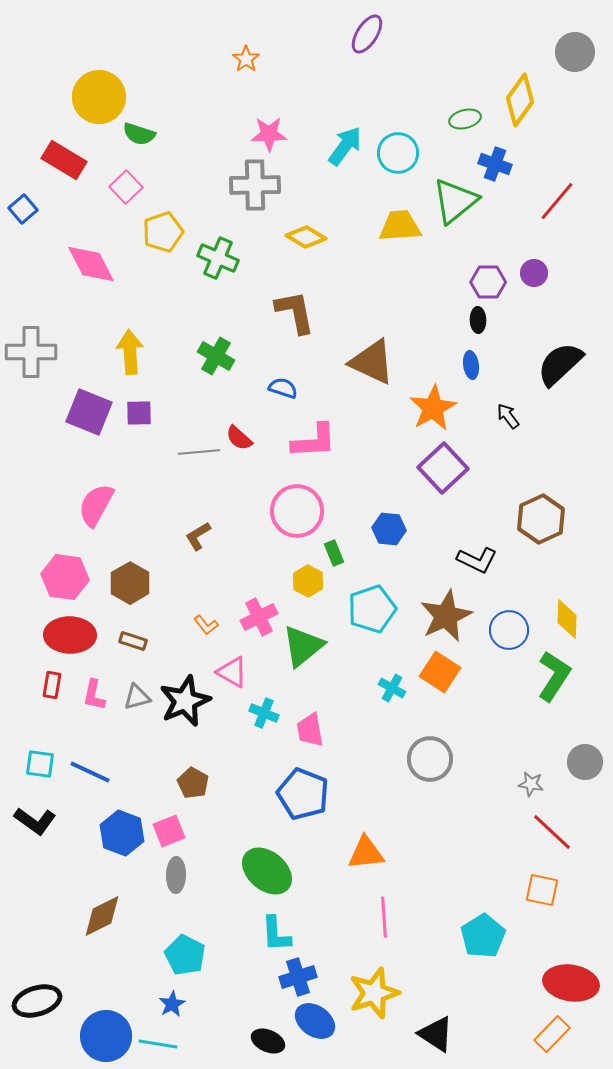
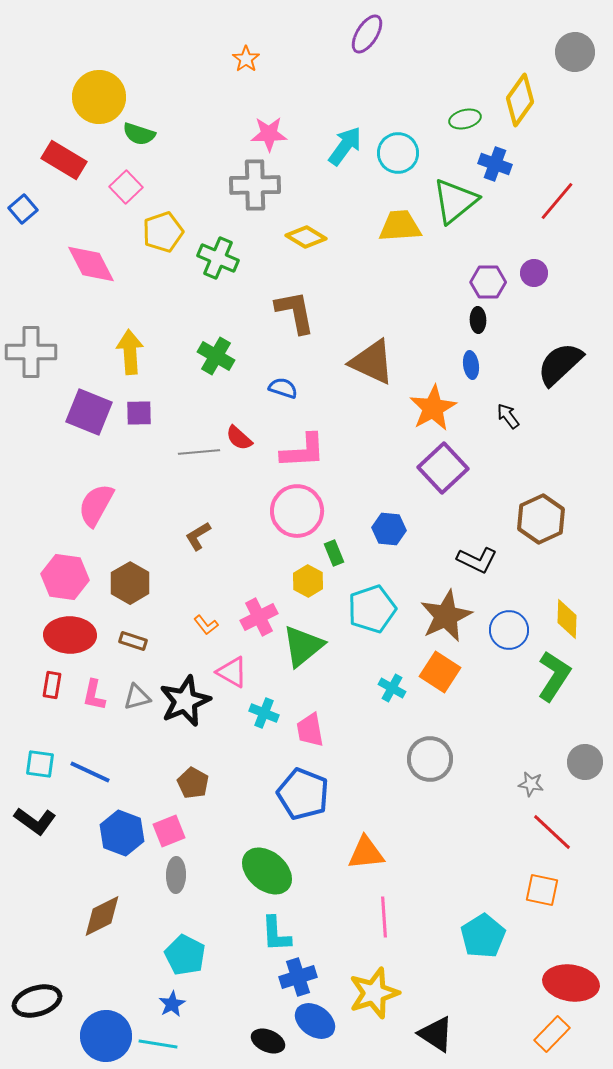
pink L-shape at (314, 441): moved 11 px left, 10 px down
